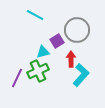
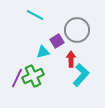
green cross: moved 5 px left, 5 px down
